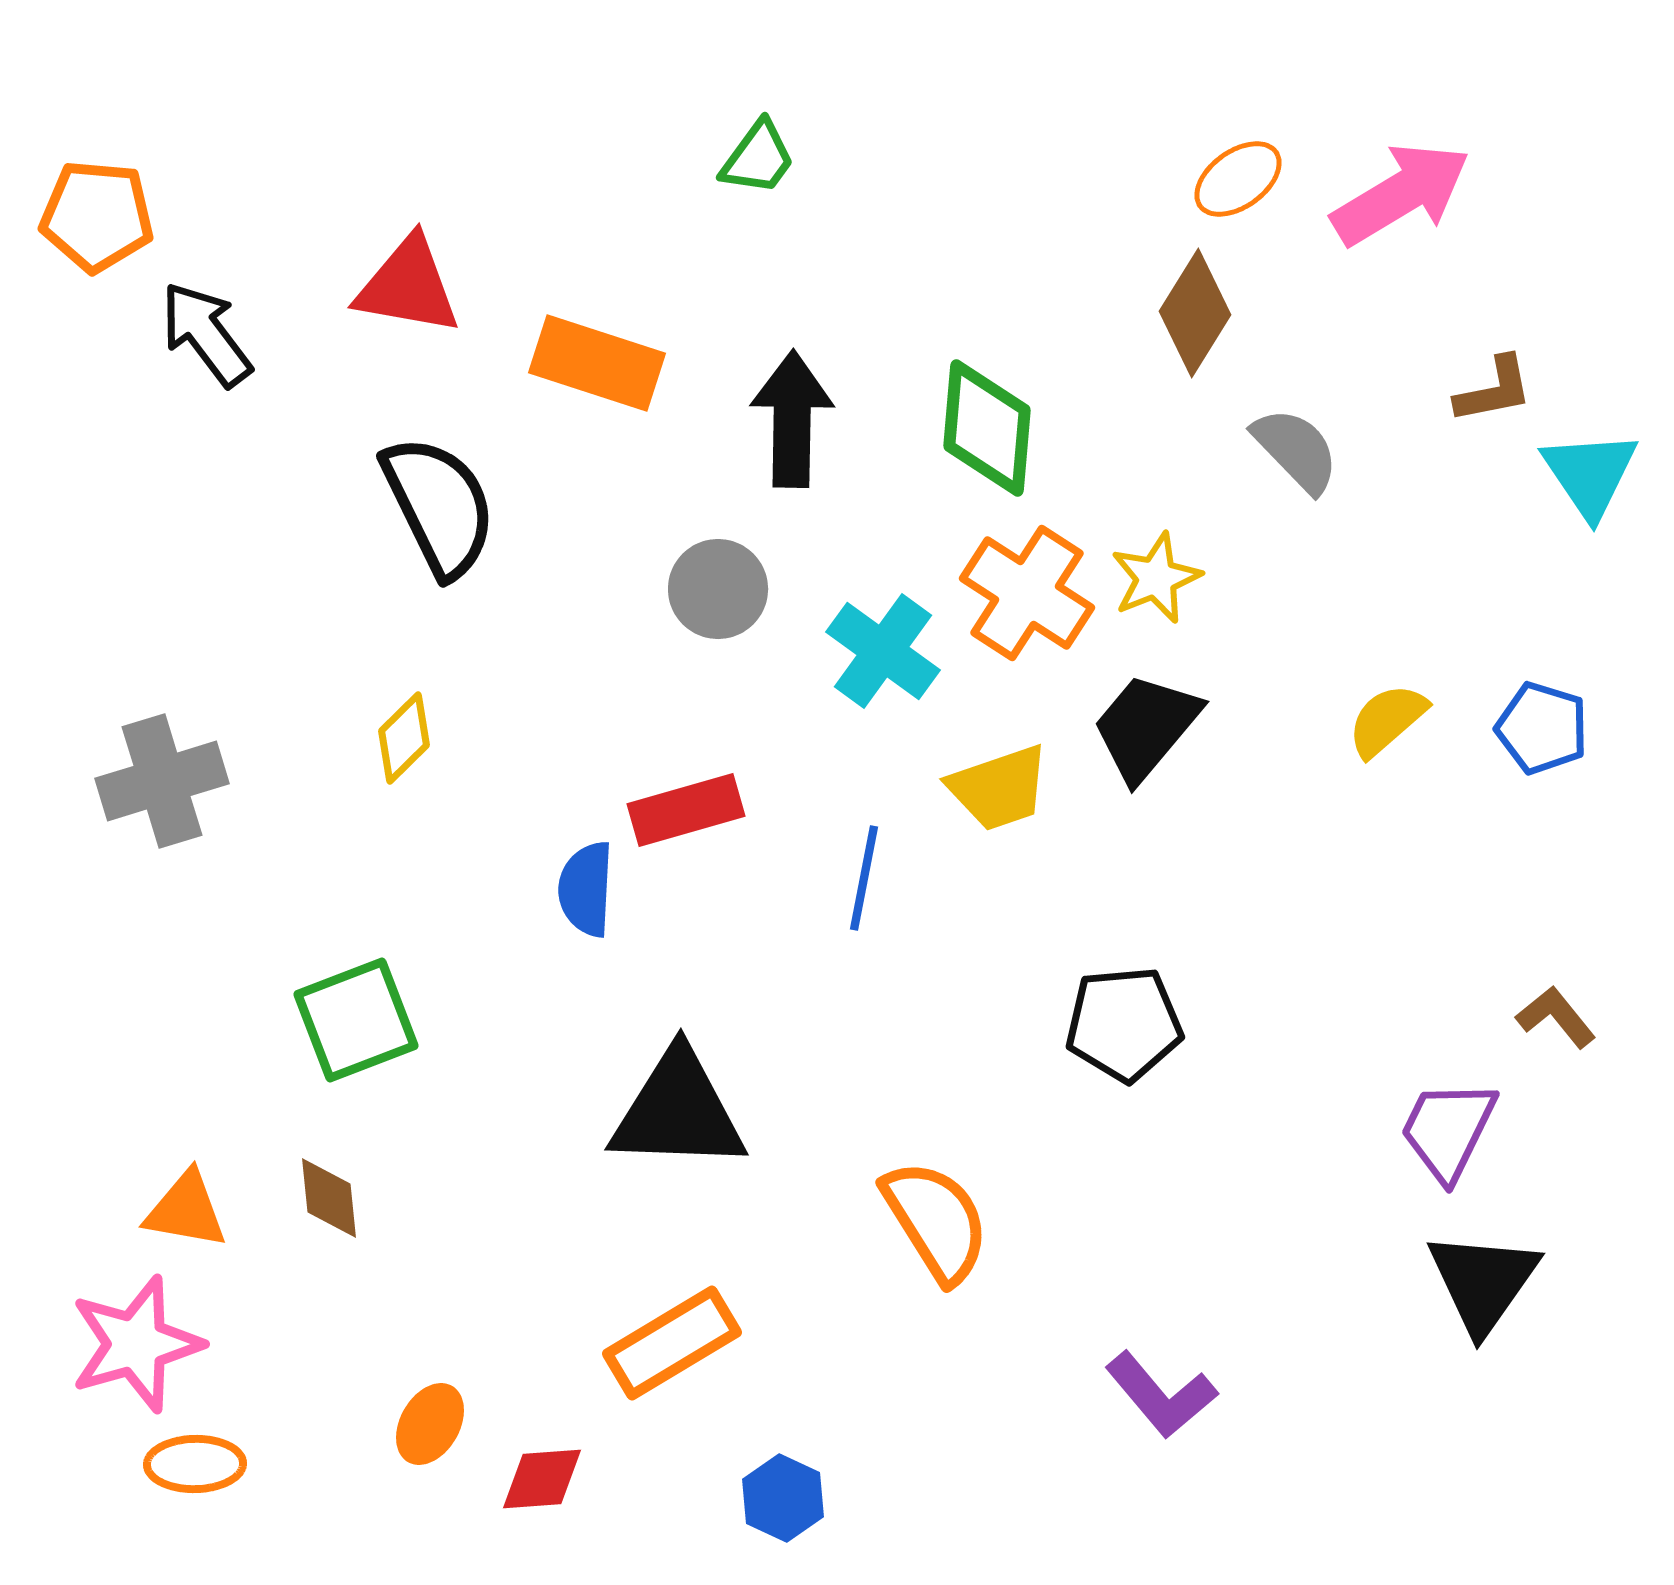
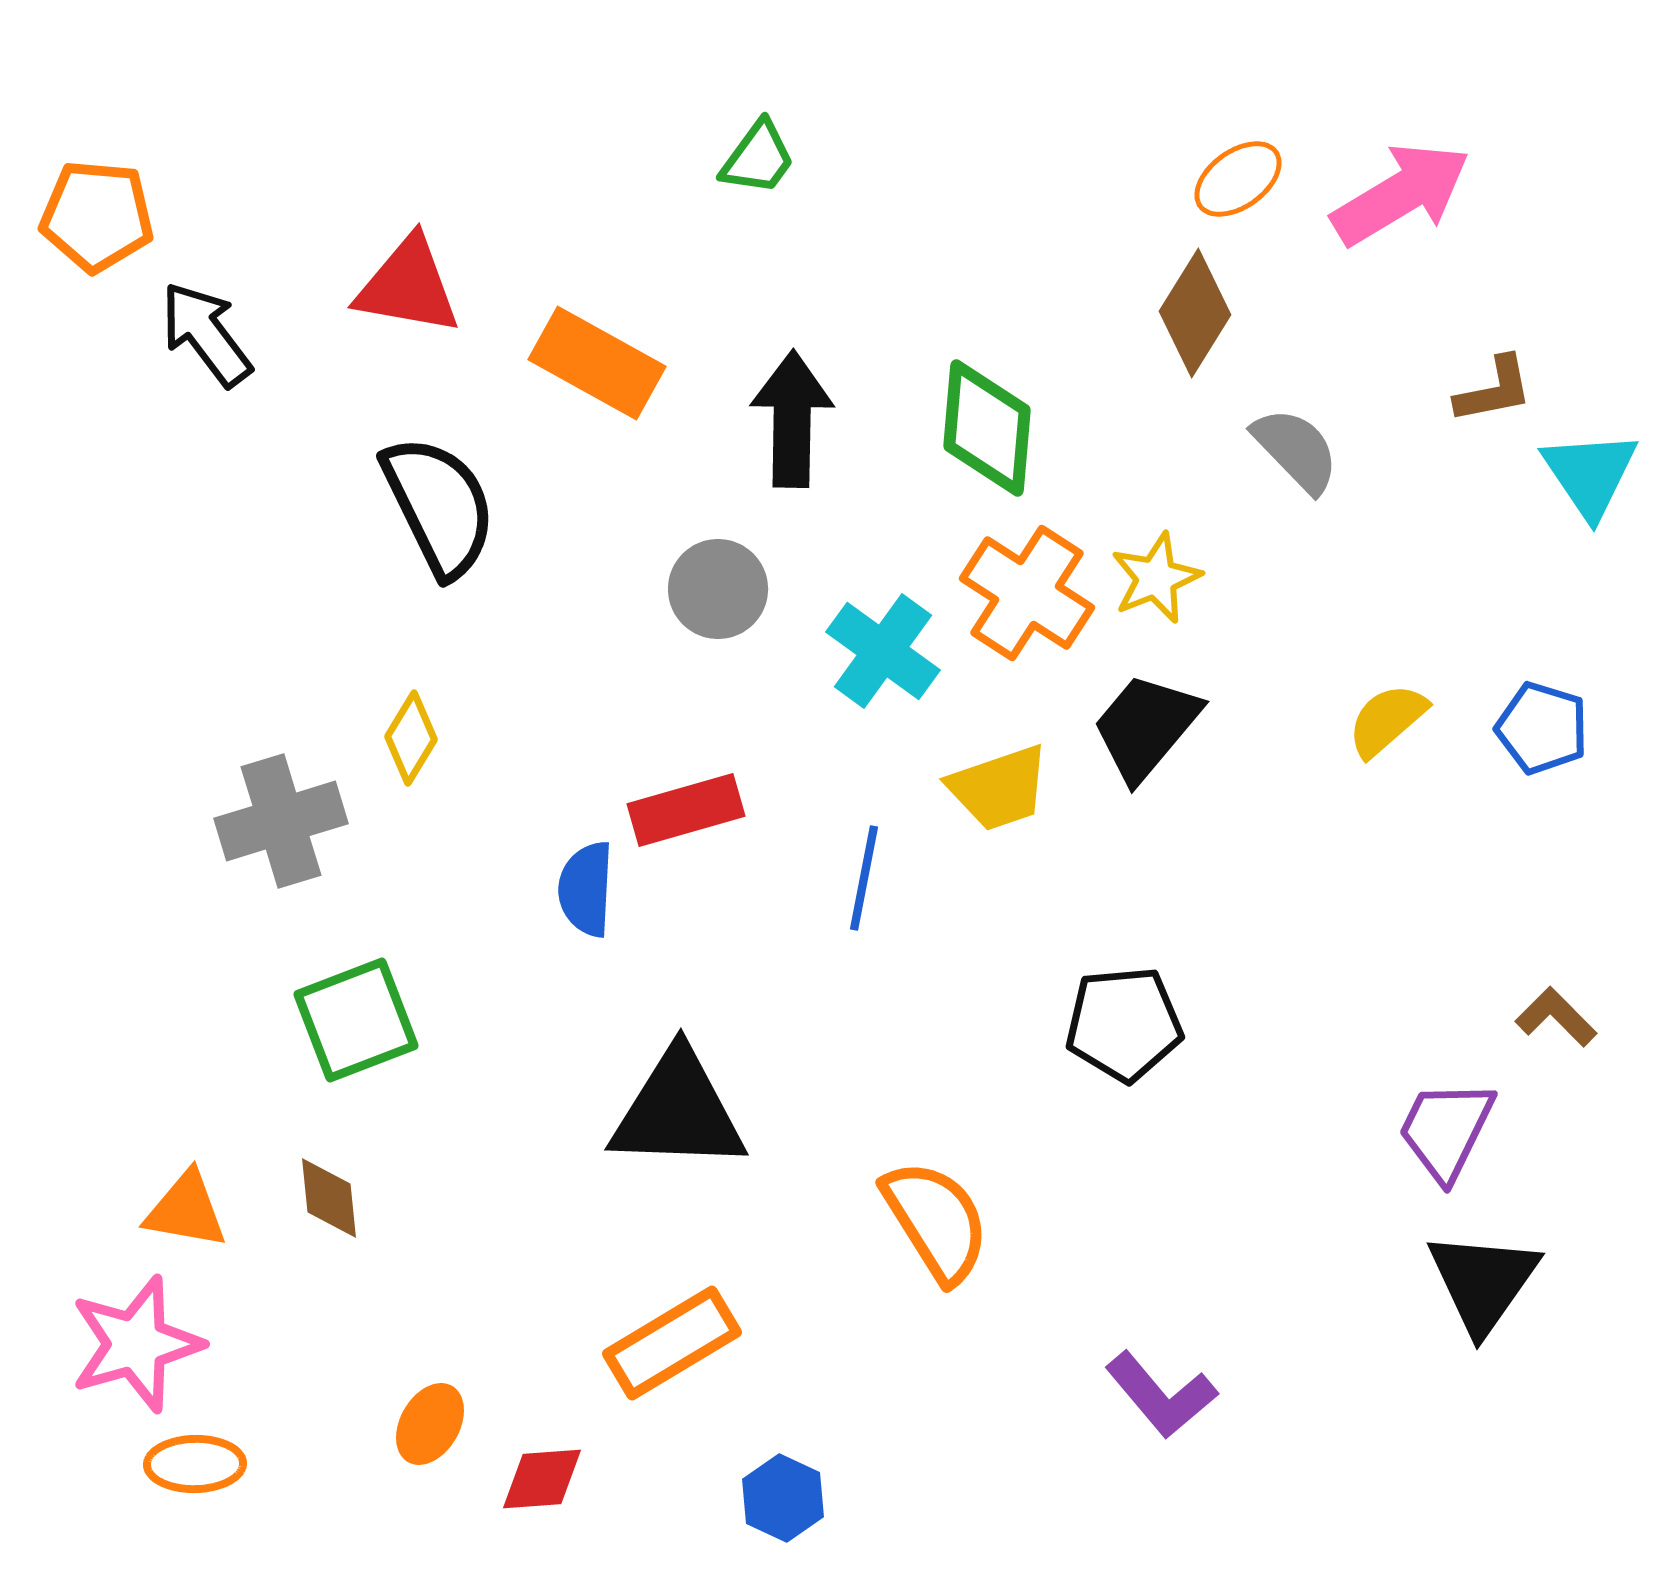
orange rectangle at (597, 363): rotated 11 degrees clockwise
yellow diamond at (404, 738): moved 7 px right; rotated 14 degrees counterclockwise
gray cross at (162, 781): moved 119 px right, 40 px down
brown L-shape at (1556, 1017): rotated 6 degrees counterclockwise
purple trapezoid at (1448, 1130): moved 2 px left
